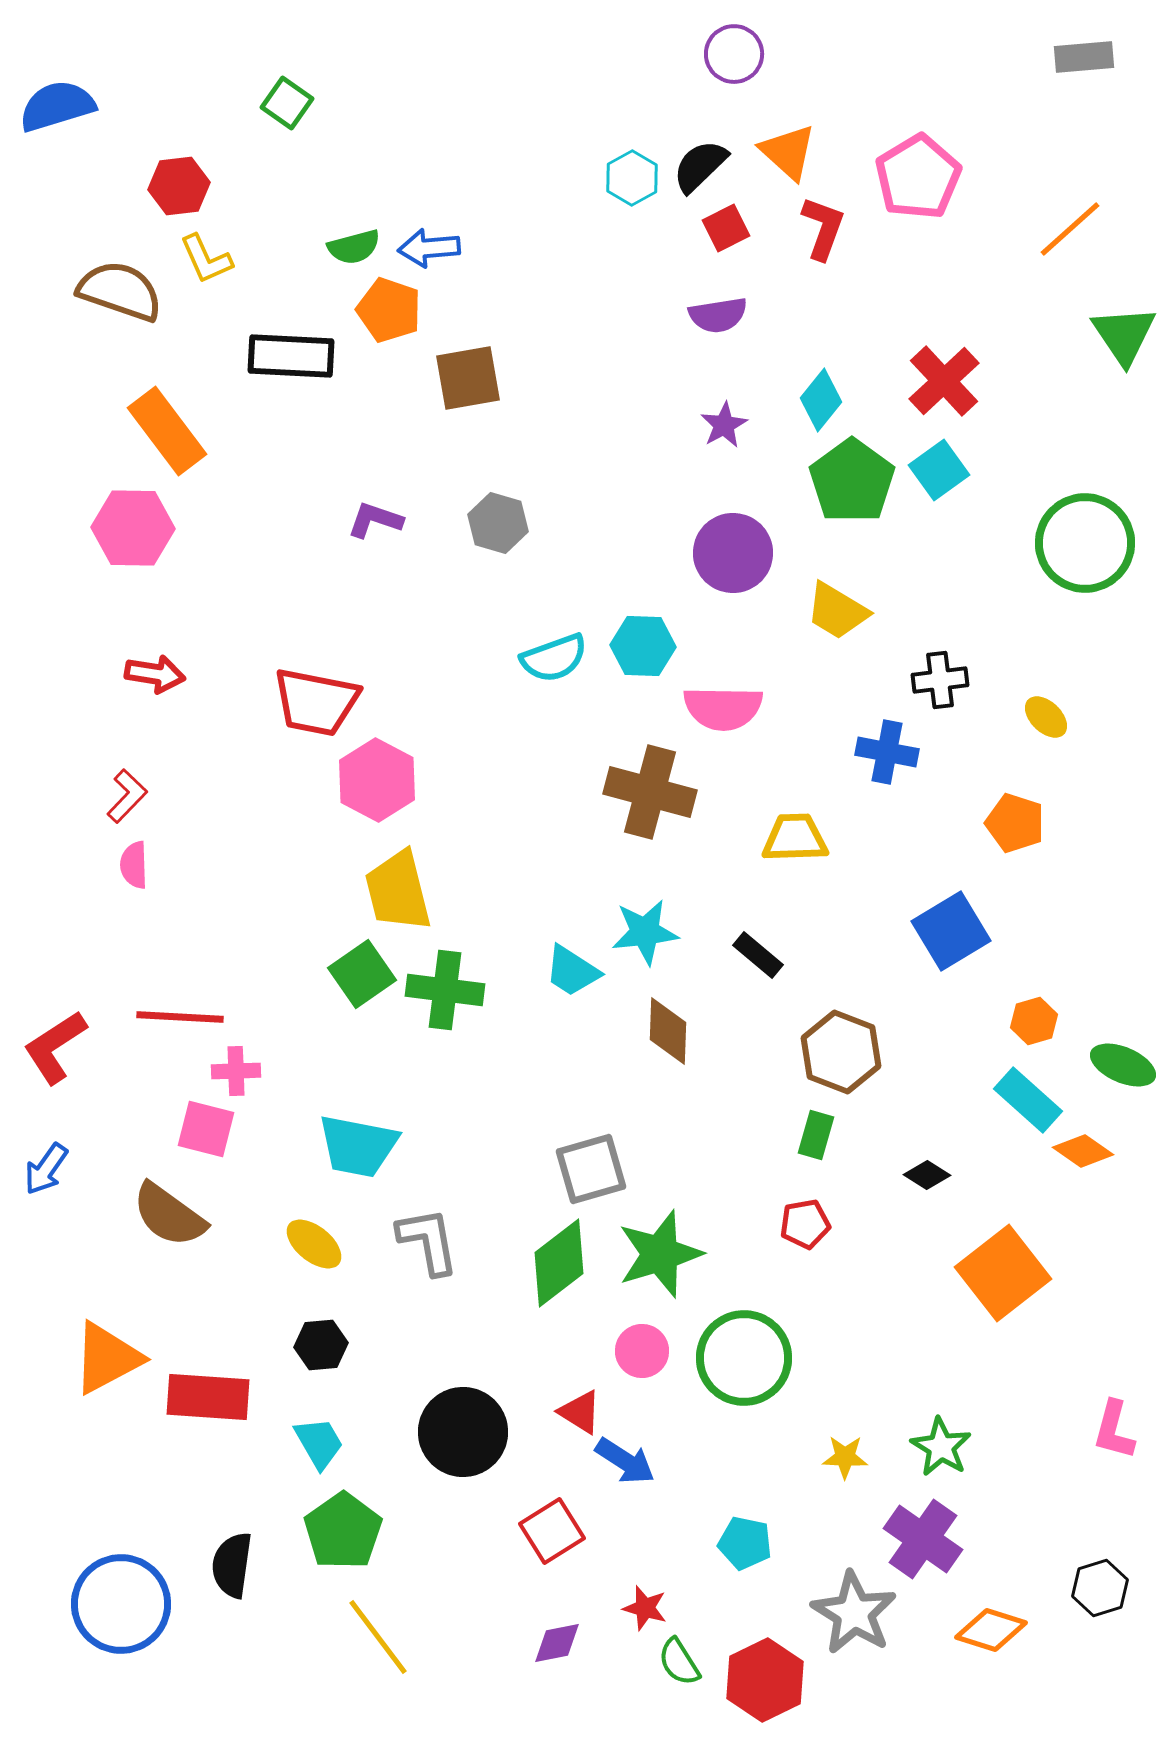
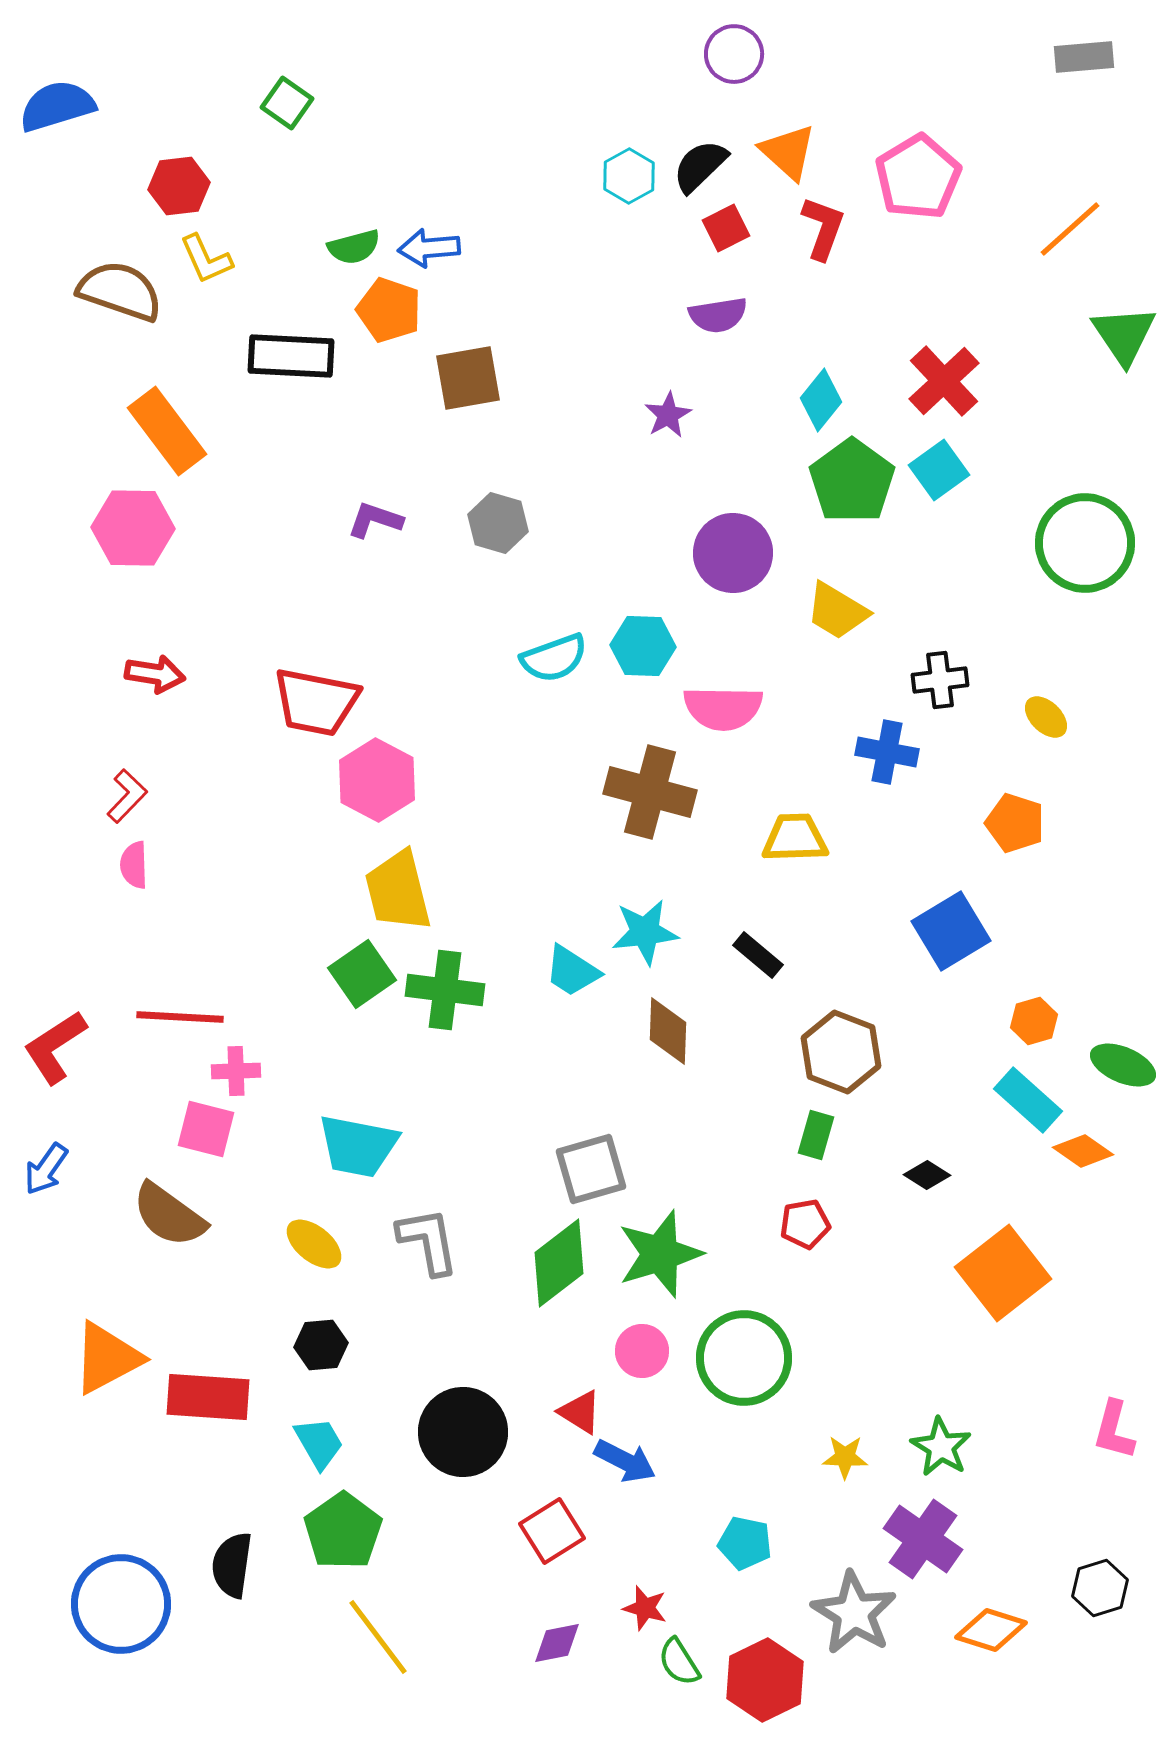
cyan hexagon at (632, 178): moved 3 px left, 2 px up
purple star at (724, 425): moved 56 px left, 10 px up
blue arrow at (625, 1461): rotated 6 degrees counterclockwise
